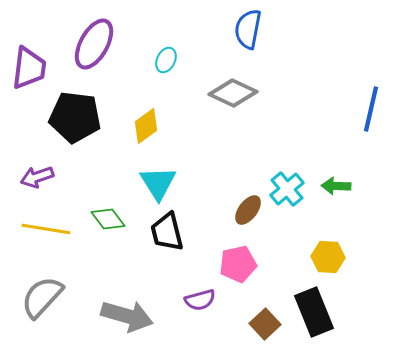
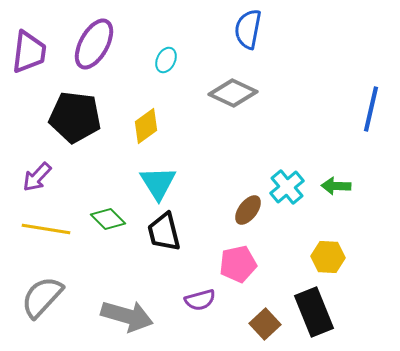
purple trapezoid: moved 16 px up
purple arrow: rotated 28 degrees counterclockwise
cyan cross: moved 2 px up
green diamond: rotated 8 degrees counterclockwise
black trapezoid: moved 3 px left
